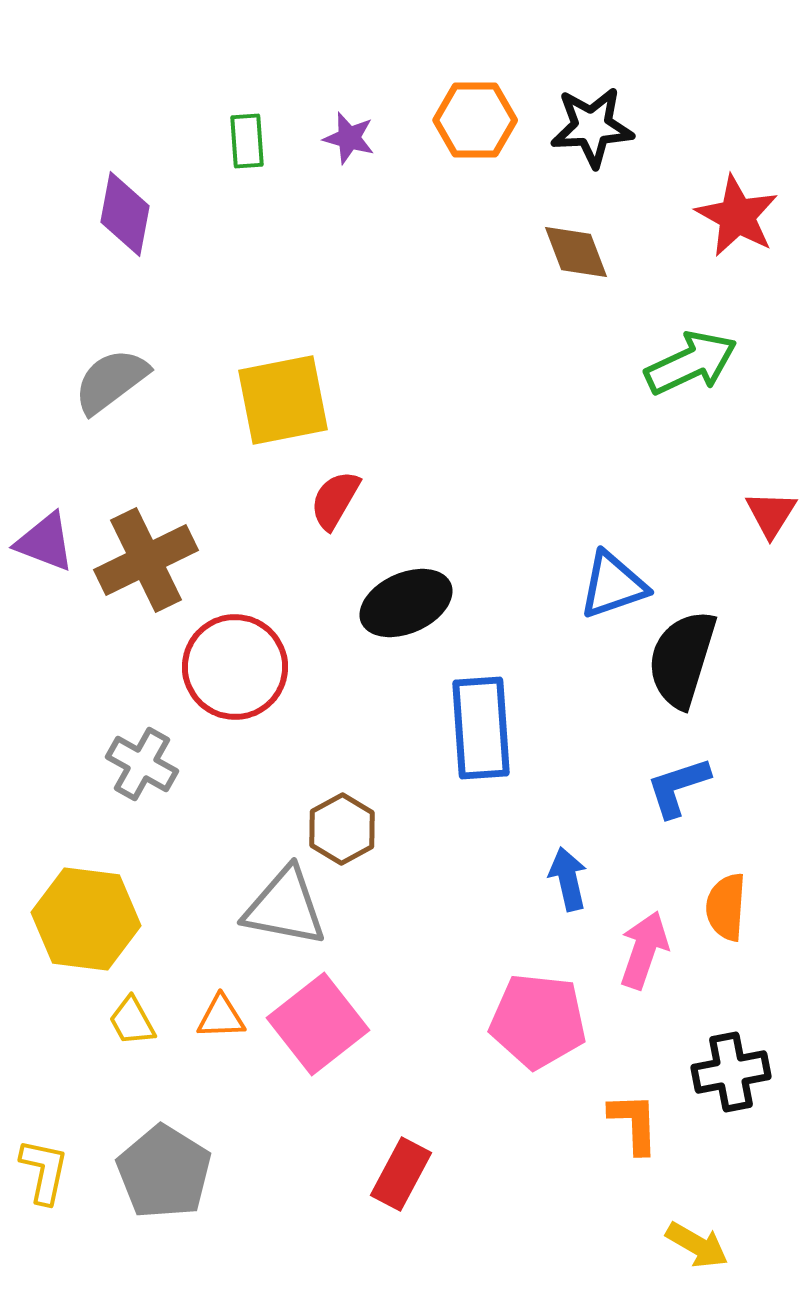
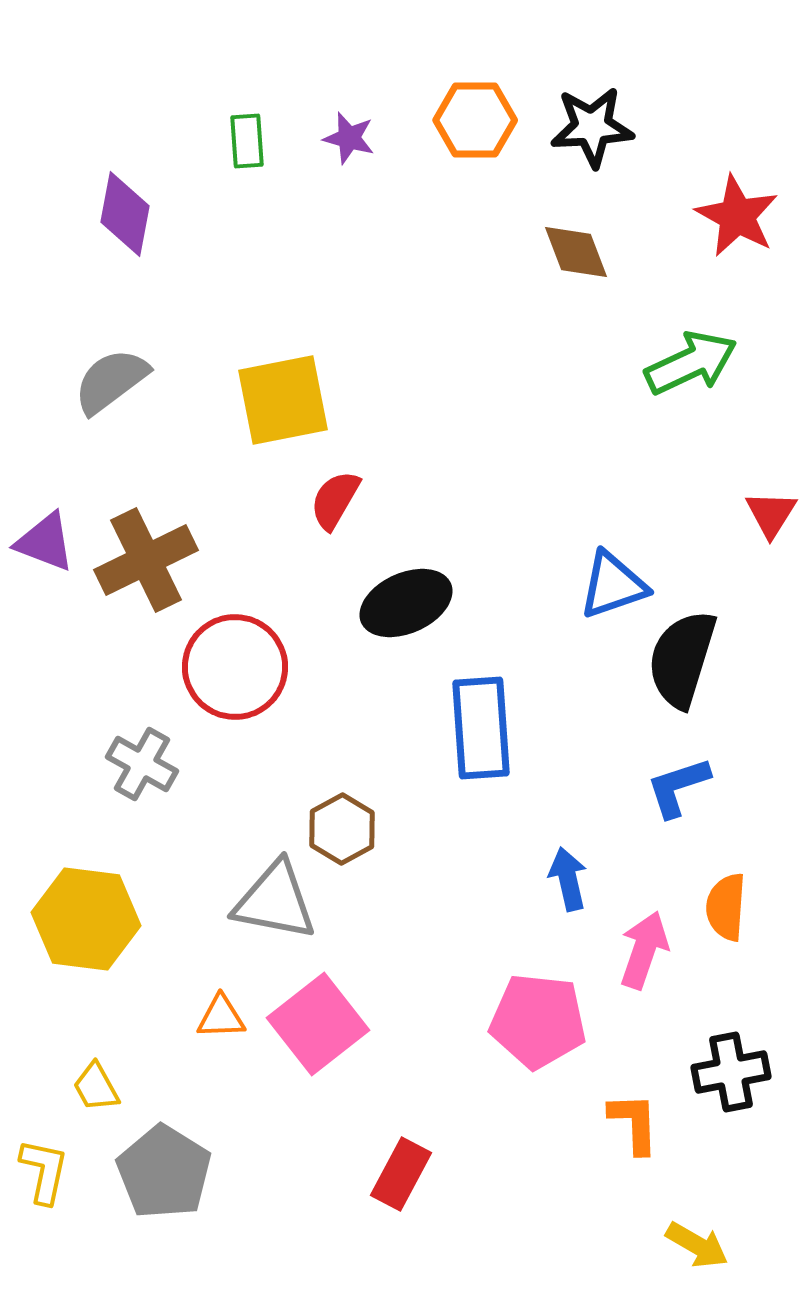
gray triangle: moved 10 px left, 6 px up
yellow trapezoid: moved 36 px left, 66 px down
